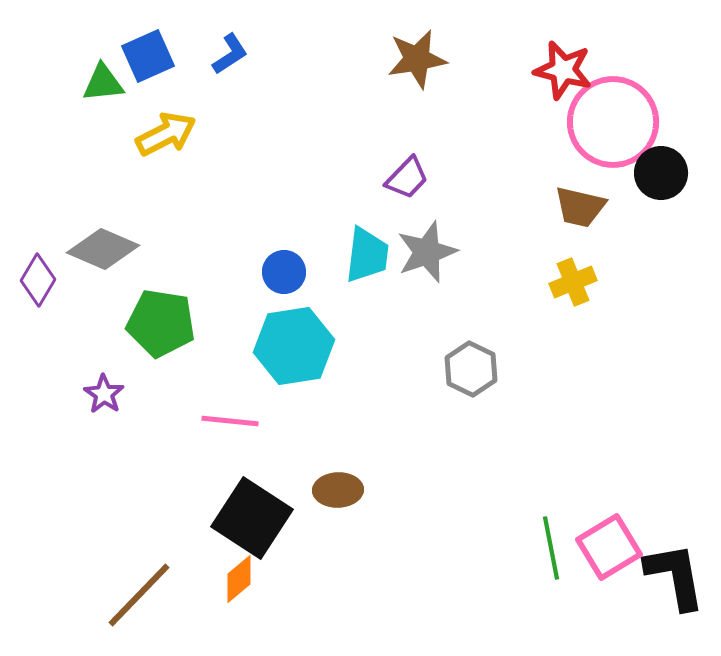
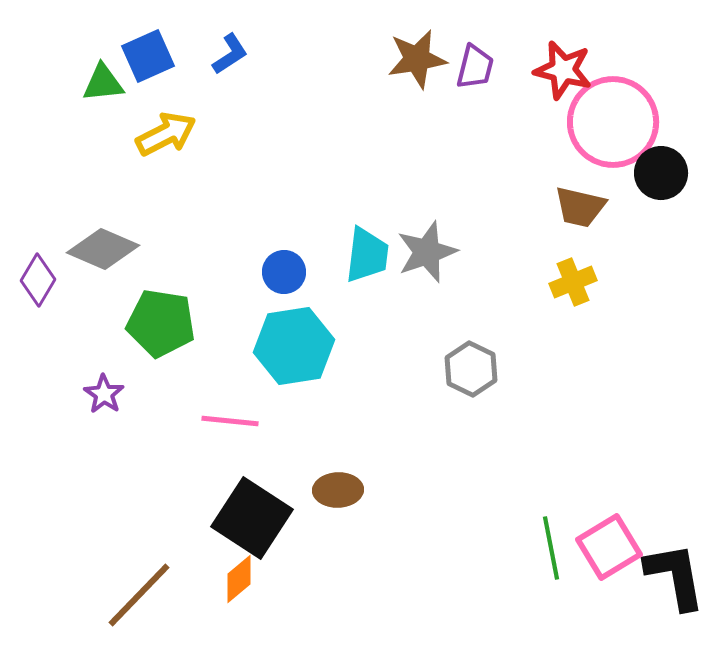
purple trapezoid: moved 68 px right, 111 px up; rotated 30 degrees counterclockwise
